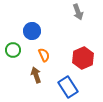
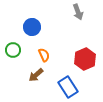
blue circle: moved 4 px up
red hexagon: moved 2 px right, 1 px down
brown arrow: rotated 112 degrees counterclockwise
